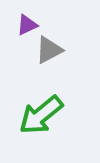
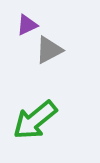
green arrow: moved 6 px left, 5 px down
